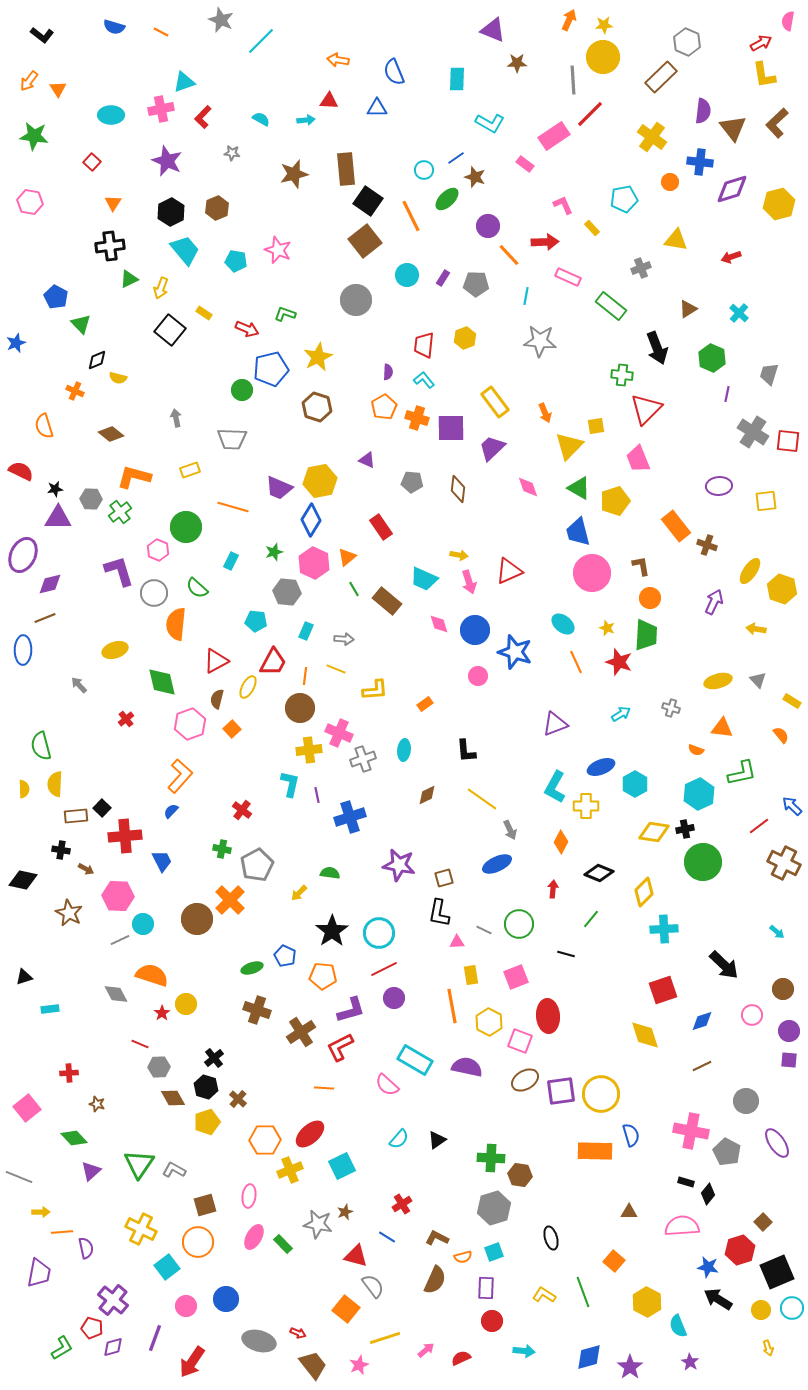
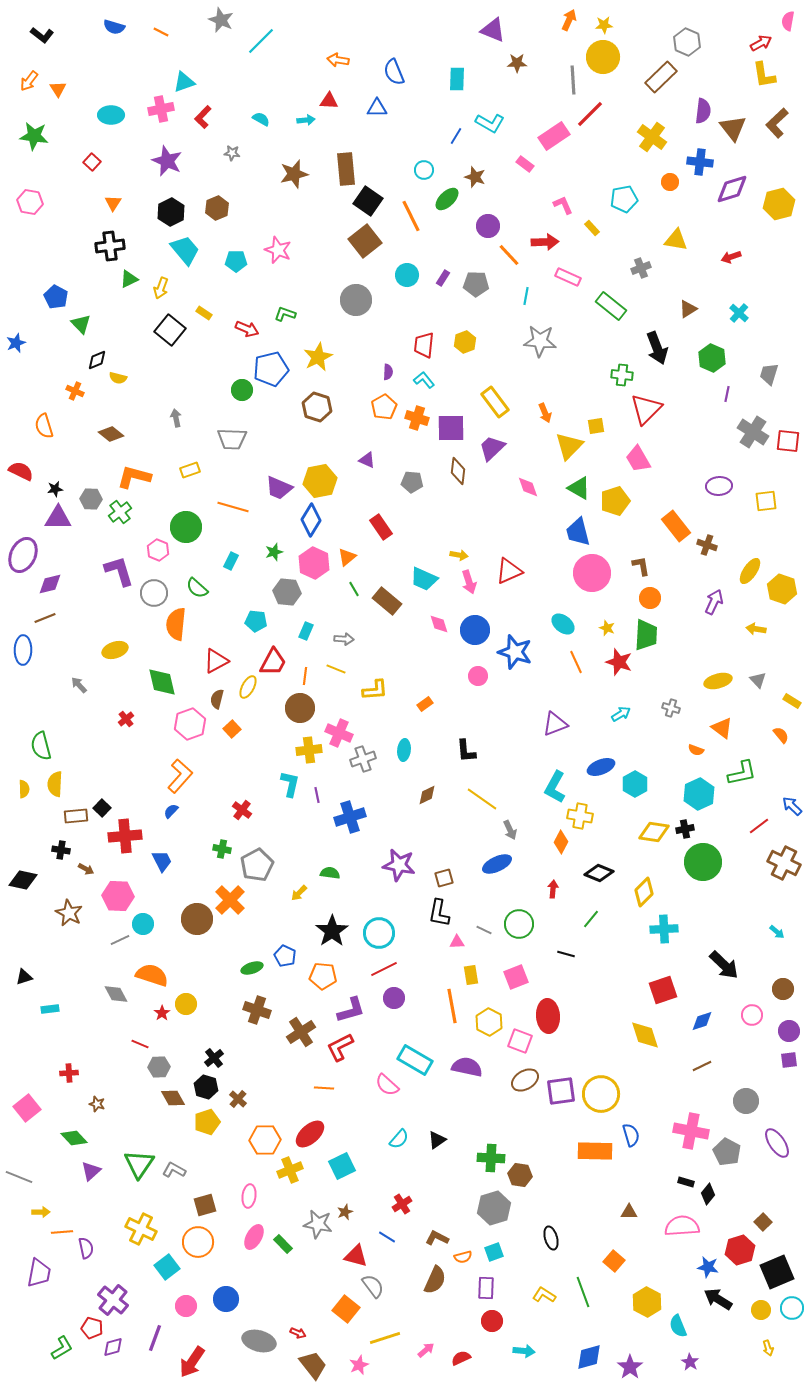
blue line at (456, 158): moved 22 px up; rotated 24 degrees counterclockwise
cyan pentagon at (236, 261): rotated 10 degrees counterclockwise
yellow hexagon at (465, 338): moved 4 px down
pink trapezoid at (638, 459): rotated 8 degrees counterclockwise
brown diamond at (458, 489): moved 18 px up
orange triangle at (722, 728): rotated 30 degrees clockwise
yellow cross at (586, 806): moved 6 px left, 10 px down; rotated 10 degrees clockwise
purple square at (789, 1060): rotated 12 degrees counterclockwise
